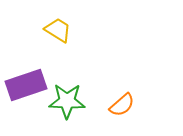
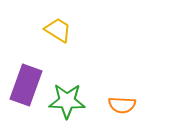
purple rectangle: rotated 51 degrees counterclockwise
orange semicircle: rotated 44 degrees clockwise
